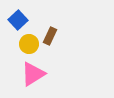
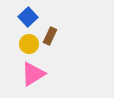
blue square: moved 10 px right, 3 px up
